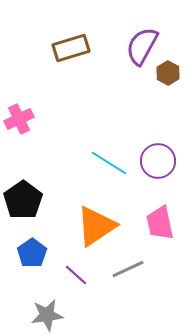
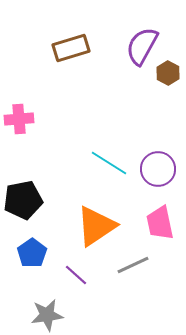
pink cross: rotated 20 degrees clockwise
purple circle: moved 8 px down
black pentagon: rotated 24 degrees clockwise
gray line: moved 5 px right, 4 px up
